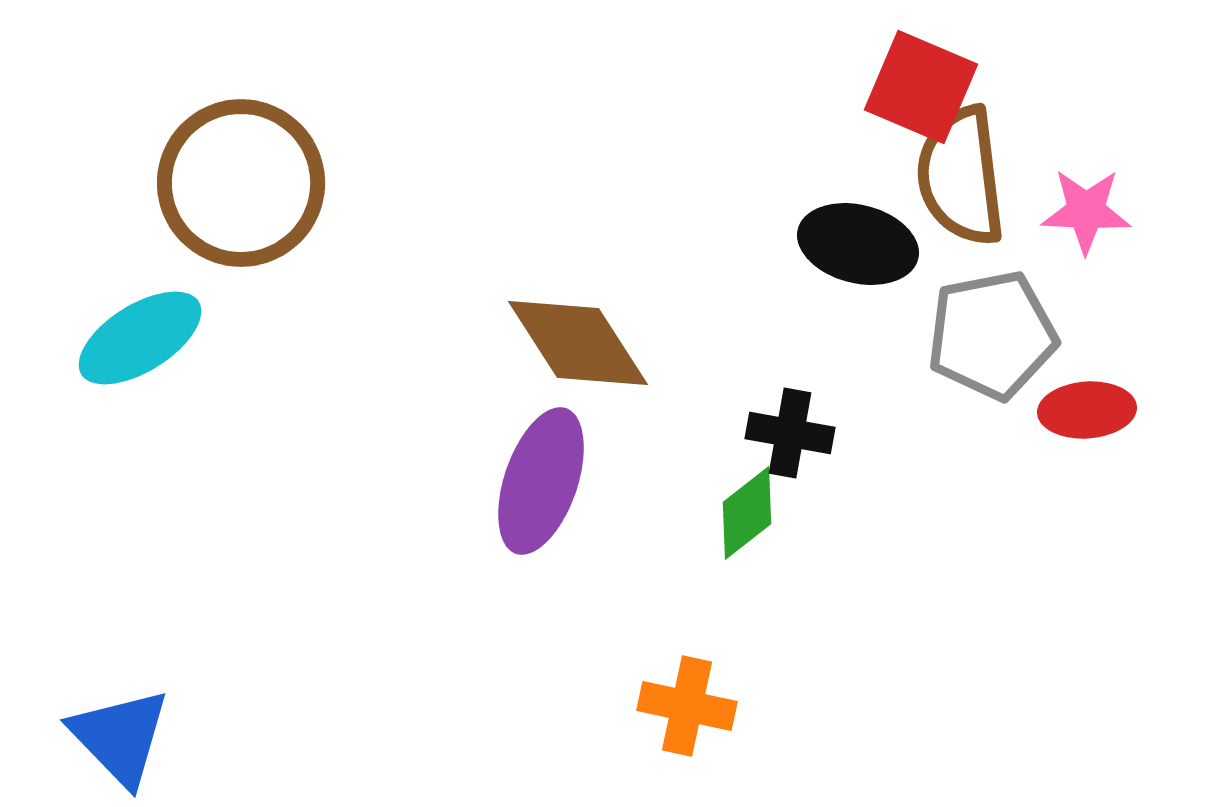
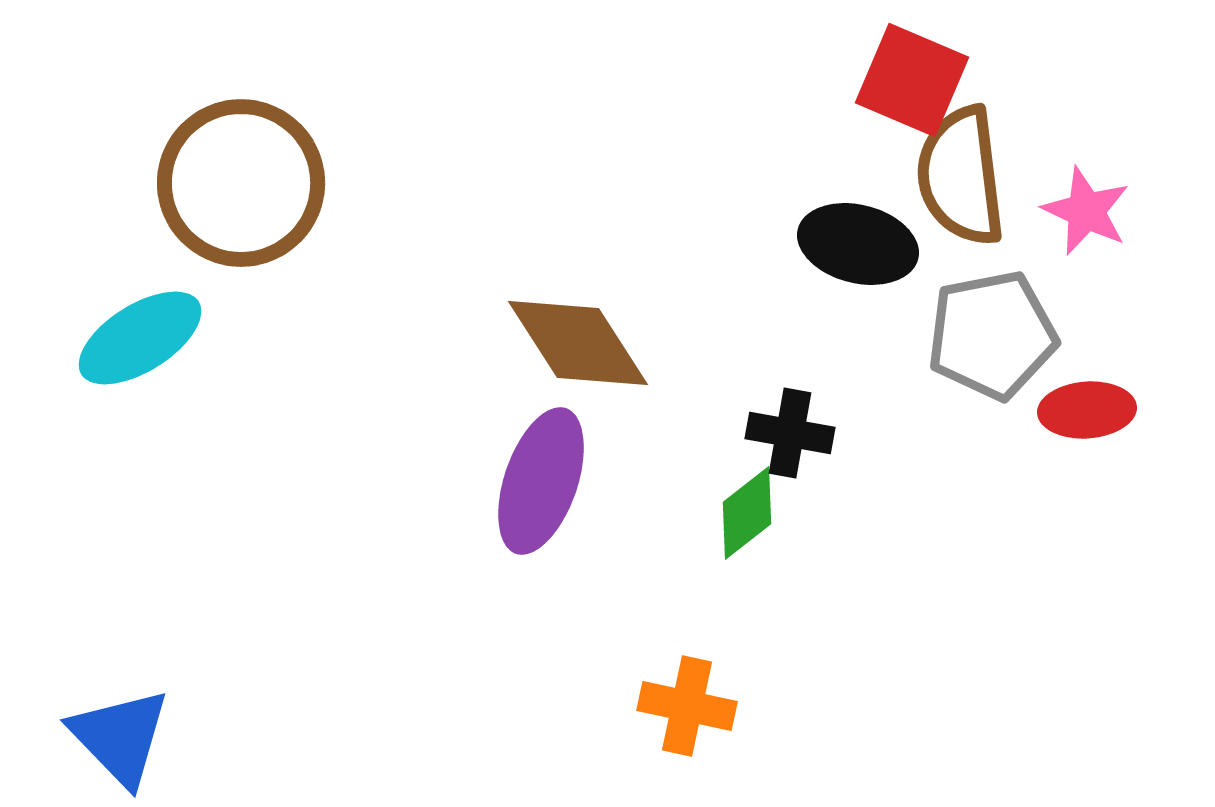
red square: moved 9 px left, 7 px up
pink star: rotated 22 degrees clockwise
